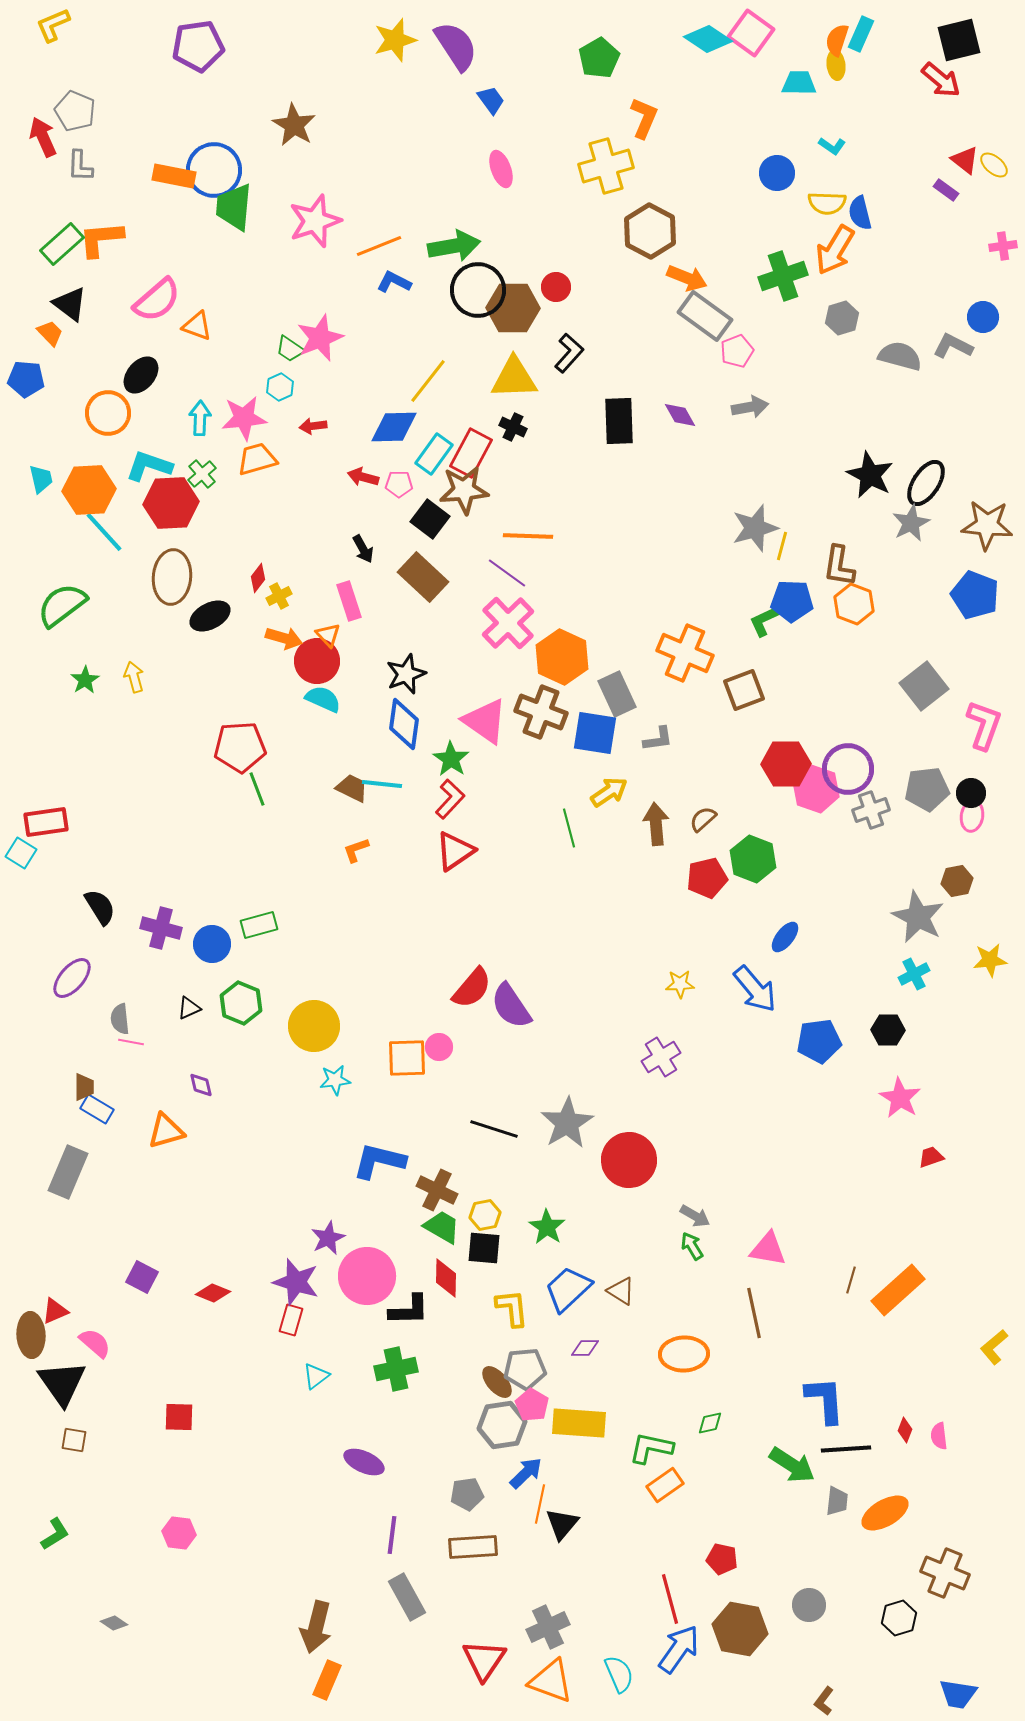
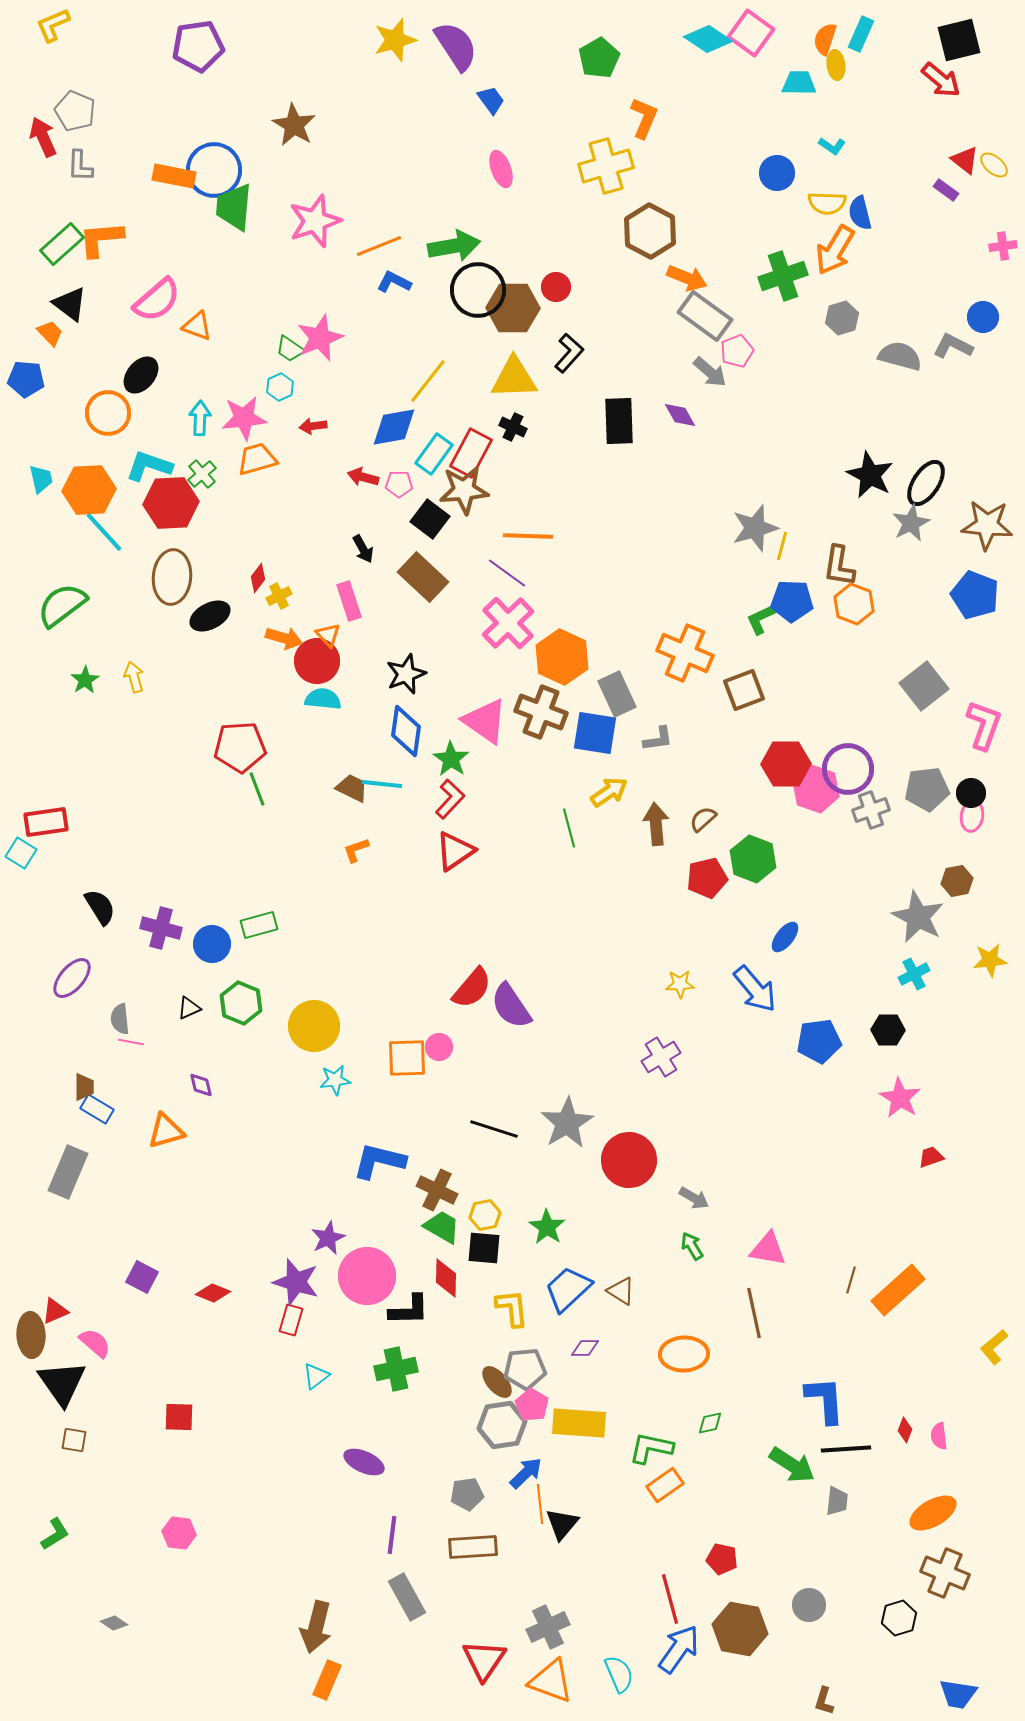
orange semicircle at (837, 40): moved 12 px left, 1 px up
gray arrow at (750, 407): moved 40 px left, 35 px up; rotated 51 degrees clockwise
blue diamond at (394, 427): rotated 9 degrees counterclockwise
green L-shape at (764, 621): moved 3 px left, 2 px up
cyan semicircle at (323, 699): rotated 18 degrees counterclockwise
blue diamond at (404, 724): moved 2 px right, 7 px down
gray arrow at (695, 1216): moved 1 px left, 18 px up
orange line at (540, 1504): rotated 18 degrees counterclockwise
orange ellipse at (885, 1513): moved 48 px right
brown L-shape at (824, 1701): rotated 20 degrees counterclockwise
